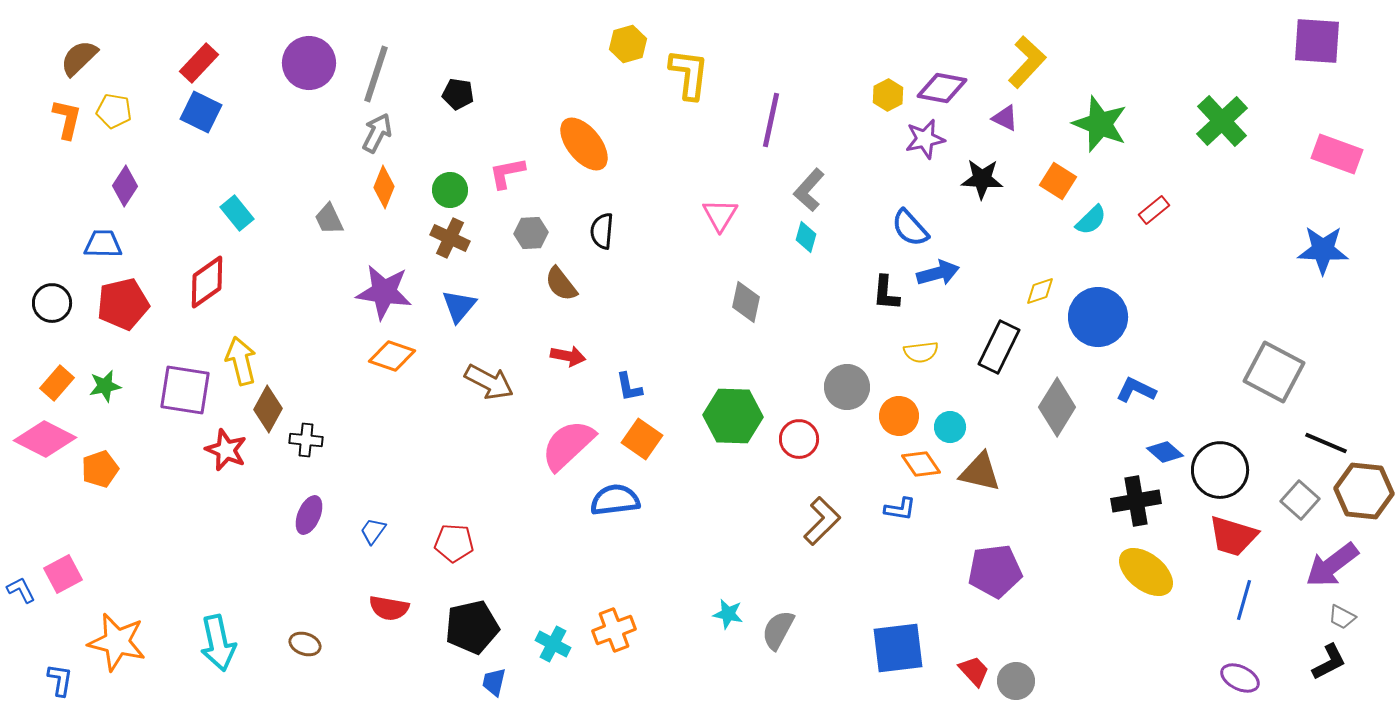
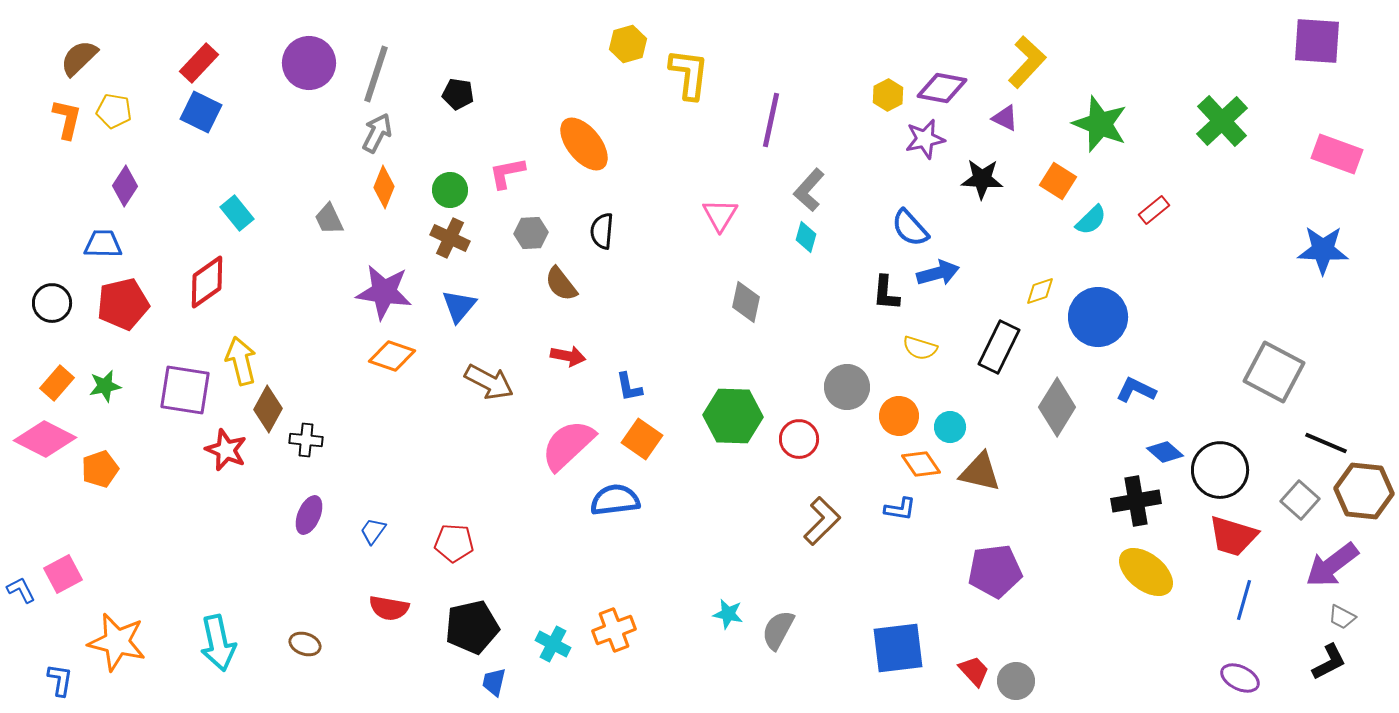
yellow semicircle at (921, 352): moved 1 px left, 4 px up; rotated 24 degrees clockwise
